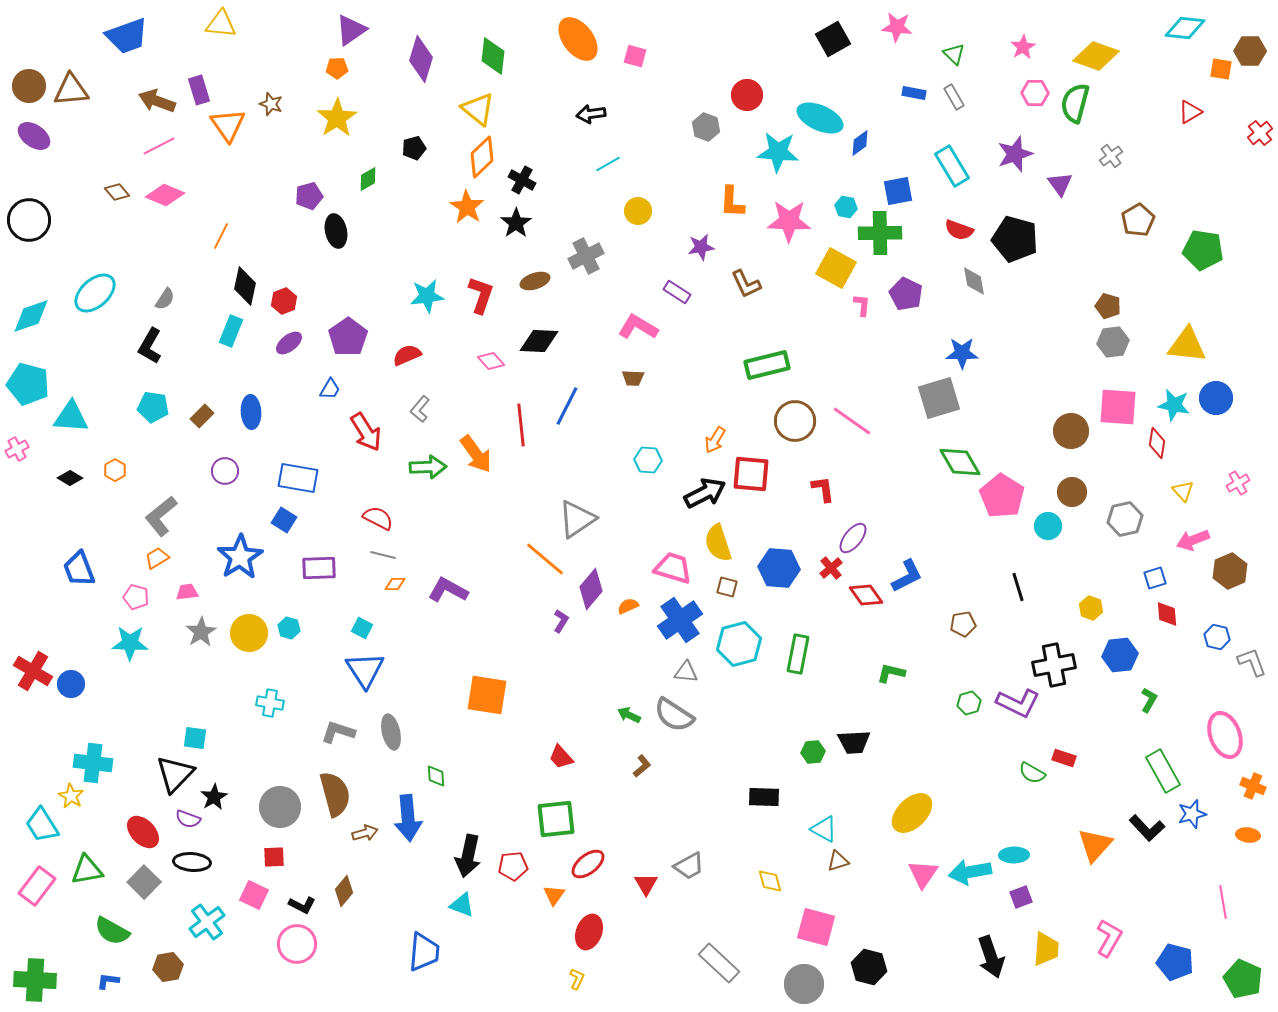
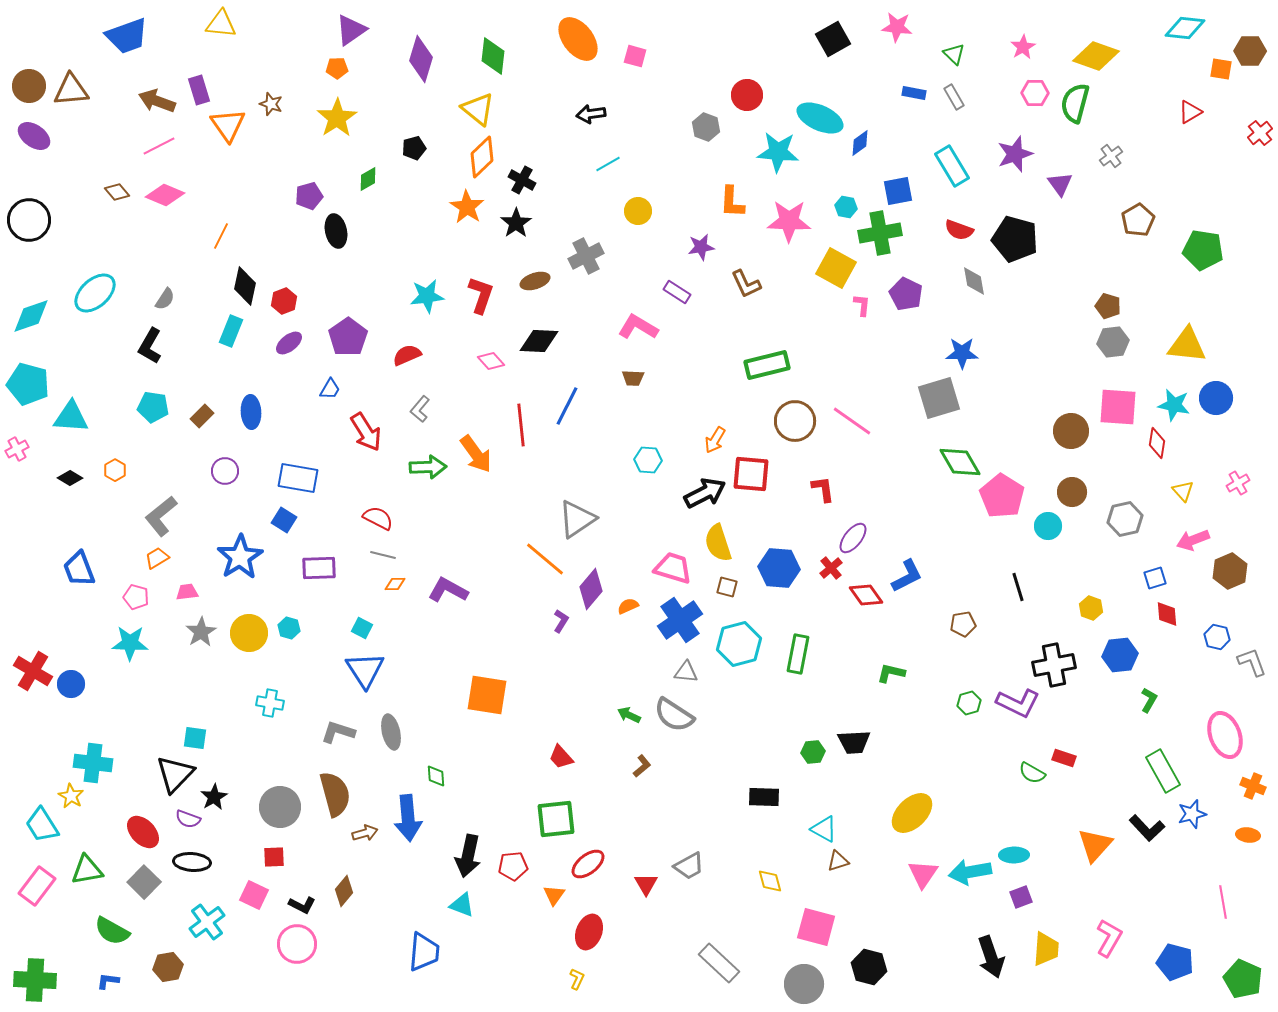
green cross at (880, 233): rotated 9 degrees counterclockwise
